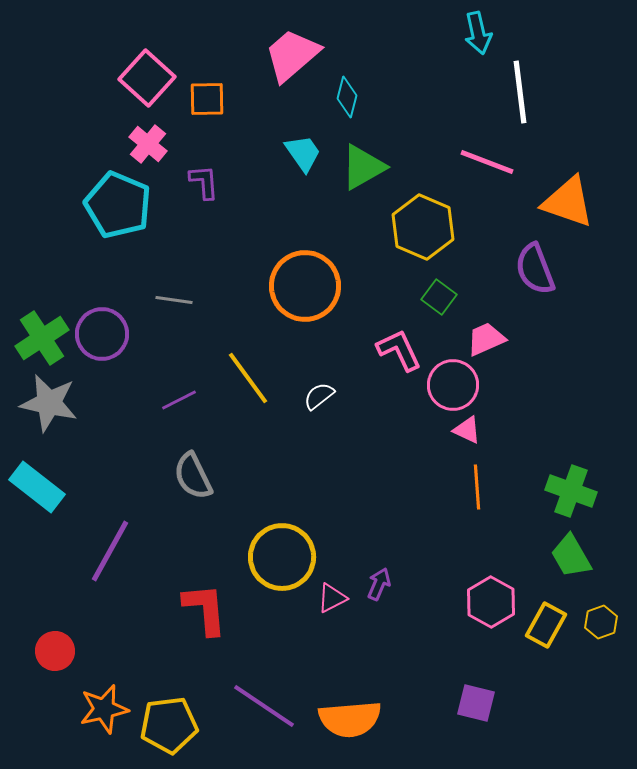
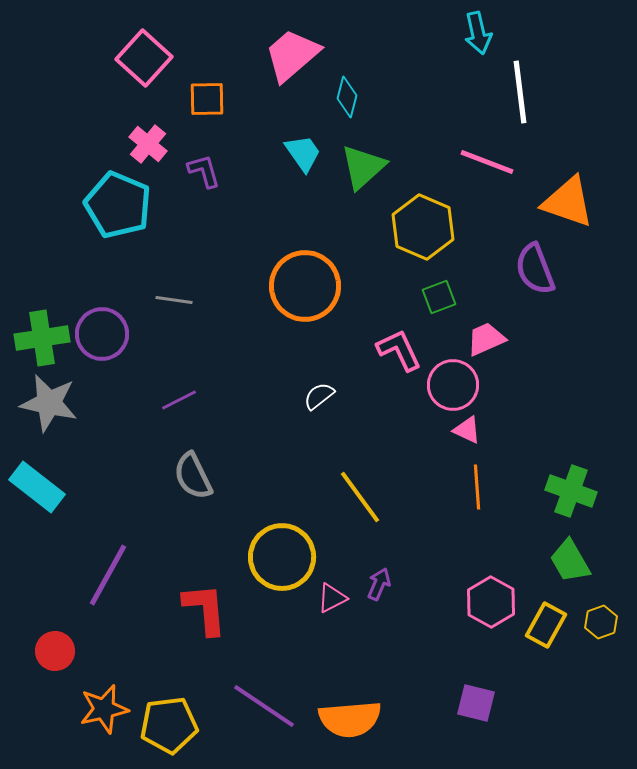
pink square at (147, 78): moved 3 px left, 20 px up
green triangle at (363, 167): rotated 12 degrees counterclockwise
purple L-shape at (204, 182): moved 11 px up; rotated 12 degrees counterclockwise
green square at (439, 297): rotated 32 degrees clockwise
green cross at (42, 338): rotated 24 degrees clockwise
yellow line at (248, 378): moved 112 px right, 119 px down
purple line at (110, 551): moved 2 px left, 24 px down
green trapezoid at (571, 556): moved 1 px left, 5 px down
